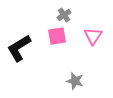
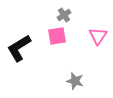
pink triangle: moved 5 px right
